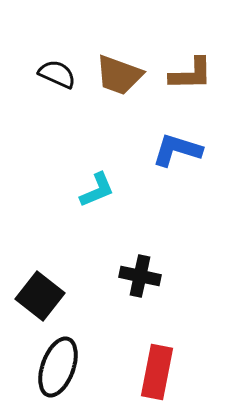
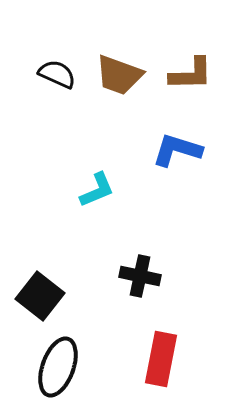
red rectangle: moved 4 px right, 13 px up
